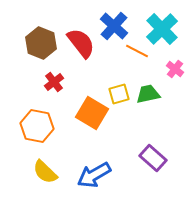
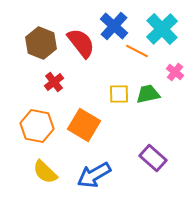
pink cross: moved 3 px down
yellow square: rotated 15 degrees clockwise
orange square: moved 8 px left, 12 px down
